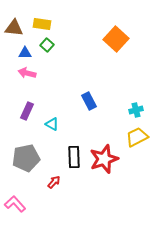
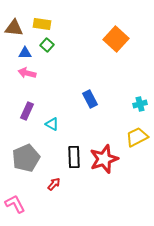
blue rectangle: moved 1 px right, 2 px up
cyan cross: moved 4 px right, 6 px up
gray pentagon: rotated 12 degrees counterclockwise
red arrow: moved 2 px down
pink L-shape: rotated 15 degrees clockwise
